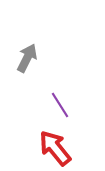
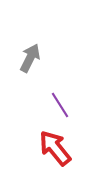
gray arrow: moved 3 px right
